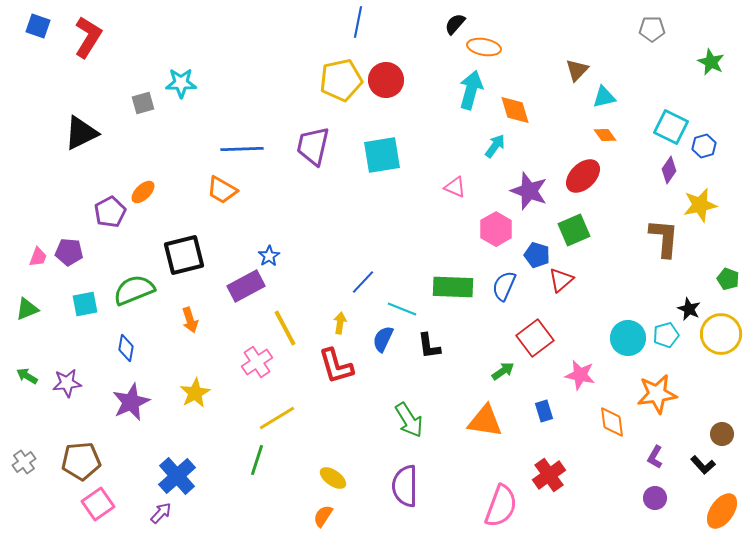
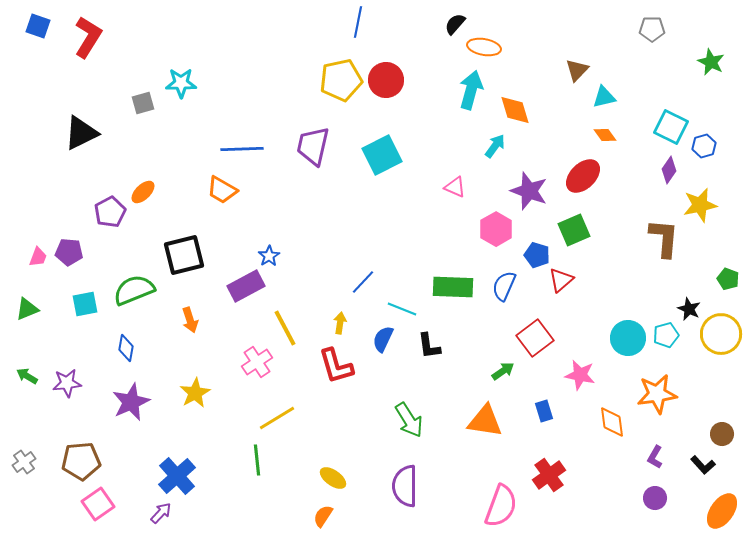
cyan square at (382, 155): rotated 18 degrees counterclockwise
green line at (257, 460): rotated 24 degrees counterclockwise
